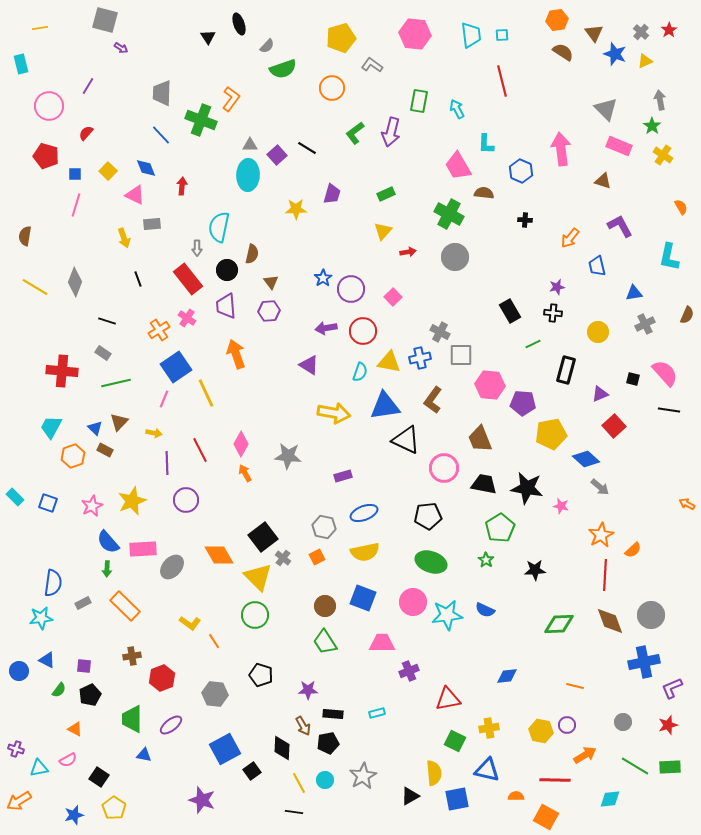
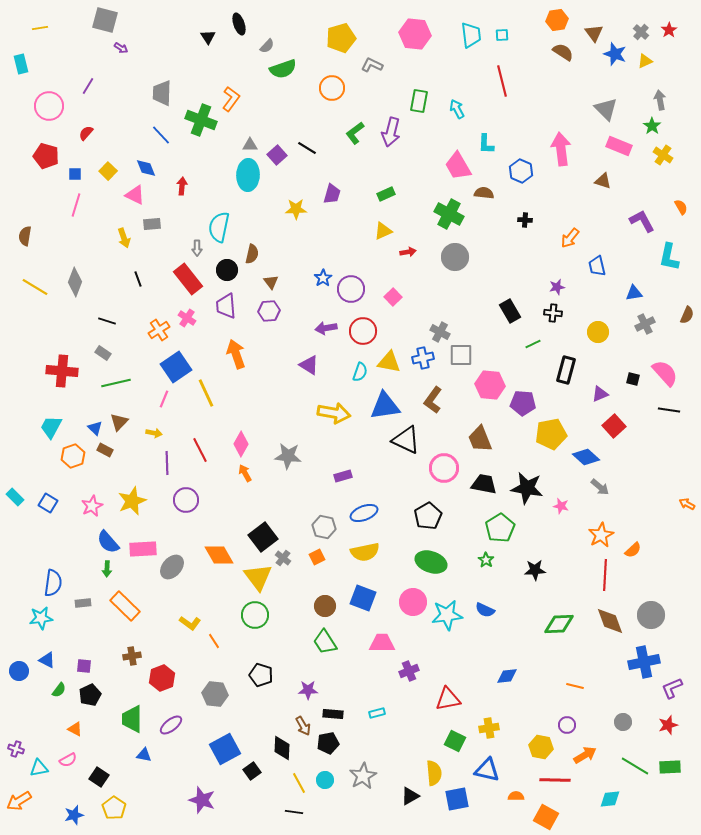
gray L-shape at (372, 65): rotated 10 degrees counterclockwise
purple L-shape at (620, 226): moved 22 px right, 5 px up
yellow triangle at (383, 231): rotated 24 degrees clockwise
blue cross at (420, 358): moved 3 px right
blue diamond at (586, 459): moved 2 px up
blue square at (48, 503): rotated 12 degrees clockwise
black pentagon at (428, 516): rotated 24 degrees counterclockwise
yellow triangle at (258, 577): rotated 8 degrees clockwise
gray rectangle at (83, 603): rotated 21 degrees clockwise
yellow hexagon at (541, 731): moved 16 px down
